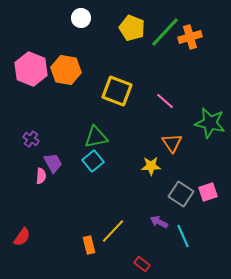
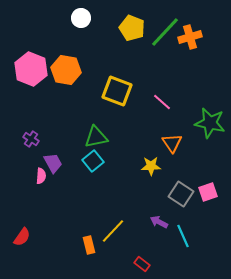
pink line: moved 3 px left, 1 px down
